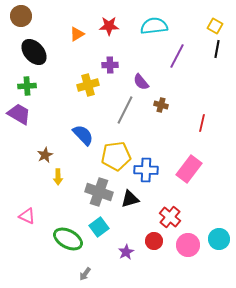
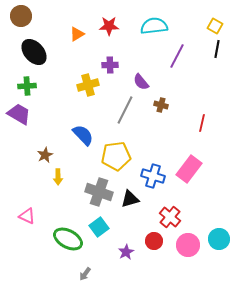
blue cross: moved 7 px right, 6 px down; rotated 15 degrees clockwise
